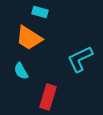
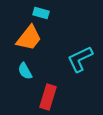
cyan rectangle: moved 1 px right, 1 px down
orange trapezoid: rotated 84 degrees counterclockwise
cyan semicircle: moved 4 px right
